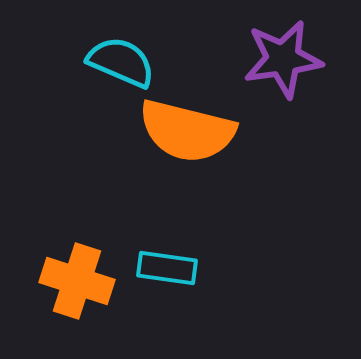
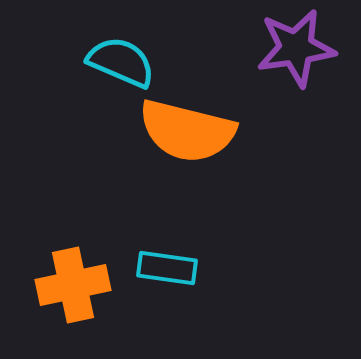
purple star: moved 13 px right, 11 px up
orange cross: moved 4 px left, 4 px down; rotated 30 degrees counterclockwise
